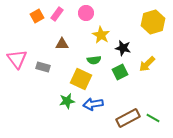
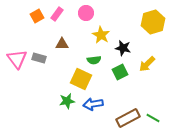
gray rectangle: moved 4 px left, 9 px up
